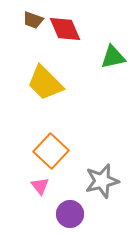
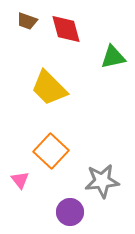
brown trapezoid: moved 6 px left, 1 px down
red diamond: moved 1 px right; rotated 8 degrees clockwise
yellow trapezoid: moved 4 px right, 5 px down
gray star: rotated 8 degrees clockwise
pink triangle: moved 20 px left, 6 px up
purple circle: moved 2 px up
